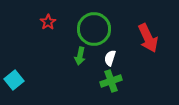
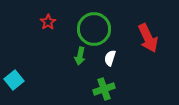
green cross: moved 7 px left, 8 px down
